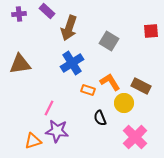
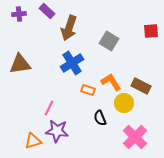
orange L-shape: moved 1 px right
